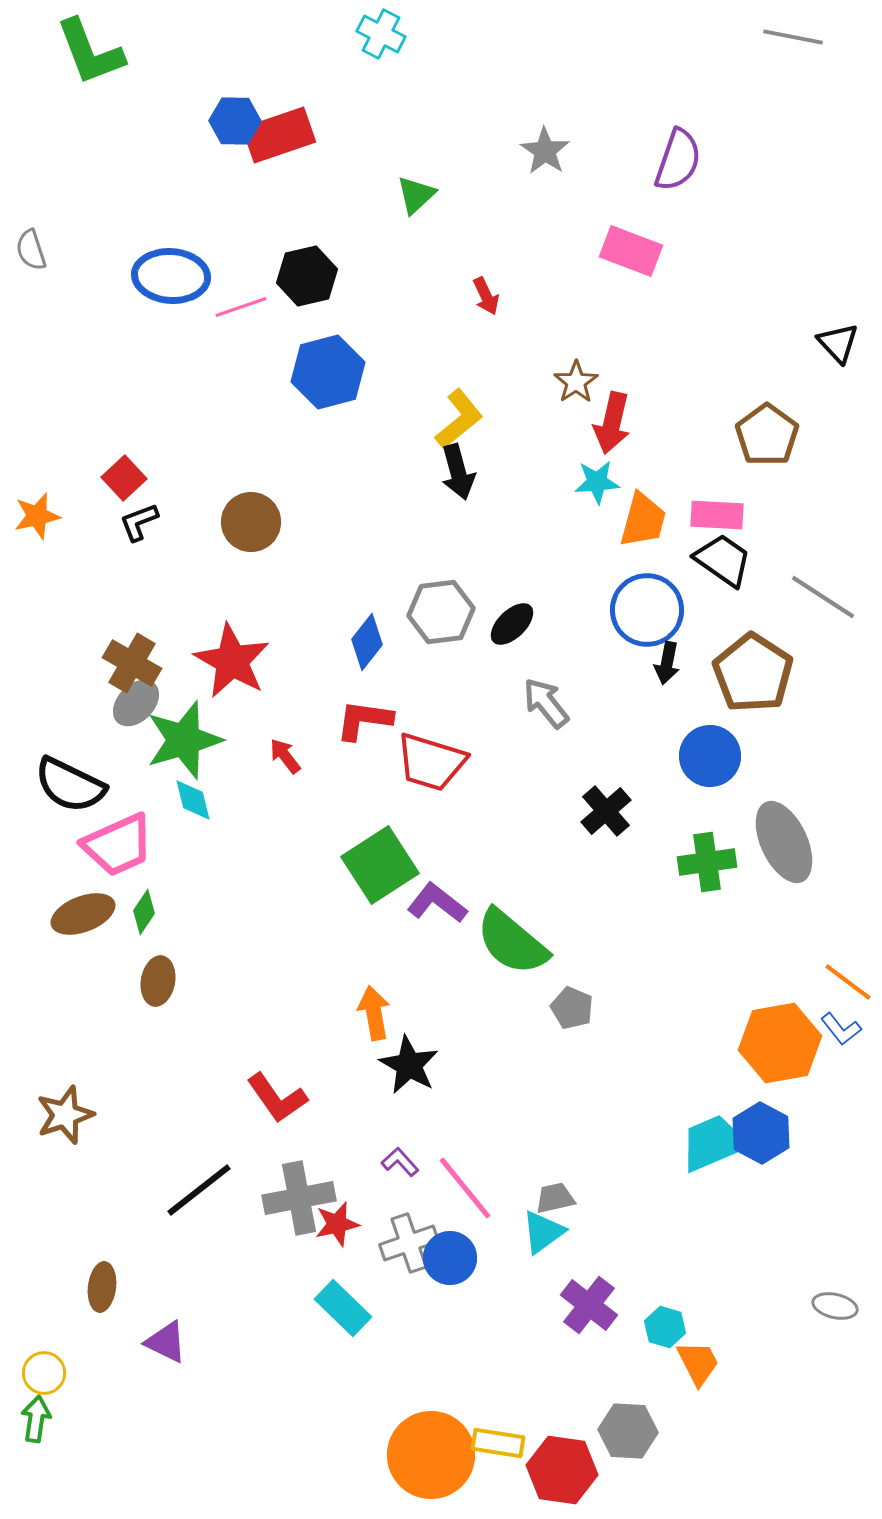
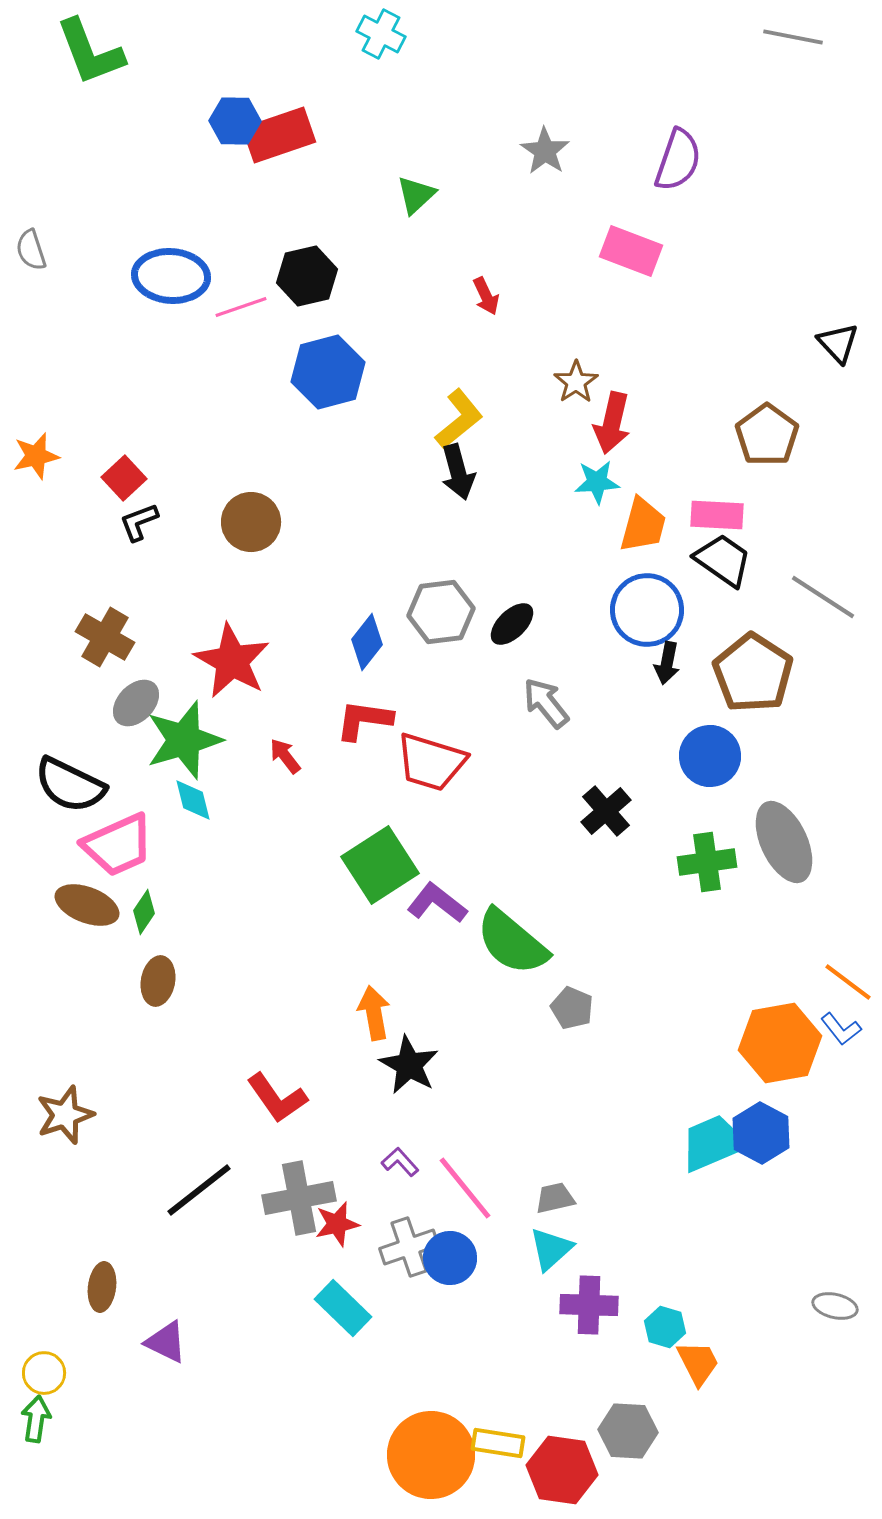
orange star at (37, 516): moved 1 px left, 60 px up
orange trapezoid at (643, 520): moved 5 px down
brown cross at (132, 663): moved 27 px left, 26 px up
brown ellipse at (83, 914): moved 4 px right, 9 px up; rotated 42 degrees clockwise
cyan triangle at (543, 1232): moved 8 px right, 17 px down; rotated 6 degrees counterclockwise
gray cross at (409, 1243): moved 4 px down
purple cross at (589, 1305): rotated 36 degrees counterclockwise
